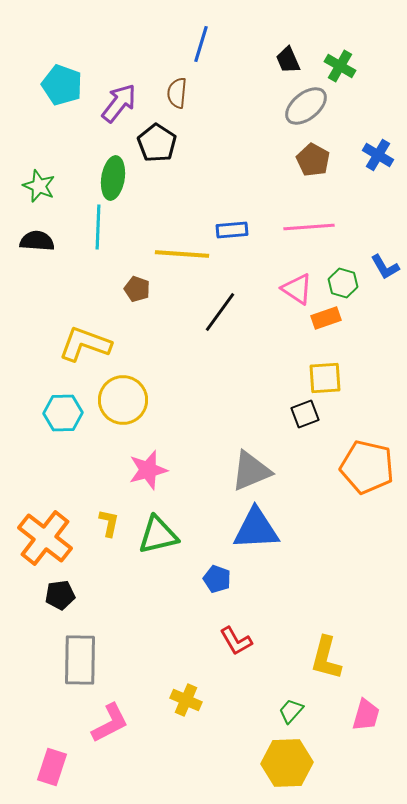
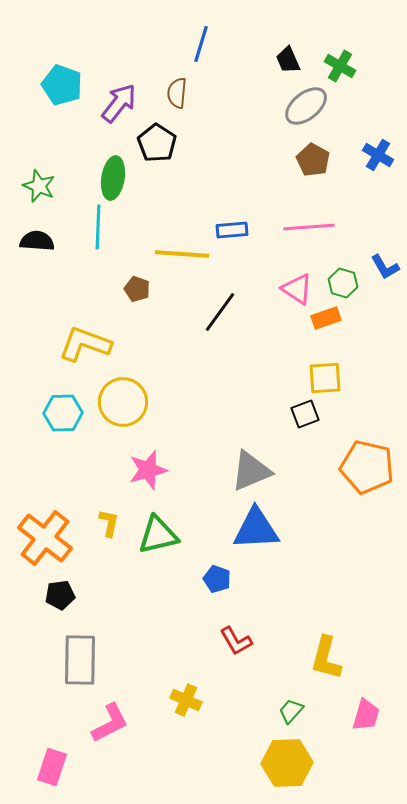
yellow circle at (123, 400): moved 2 px down
